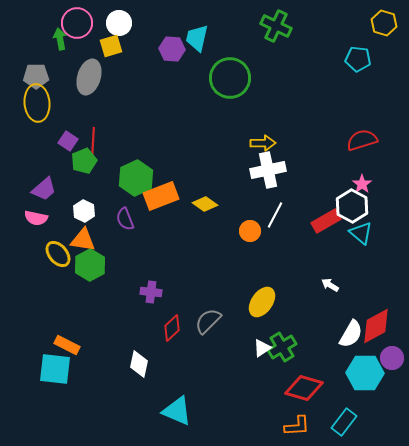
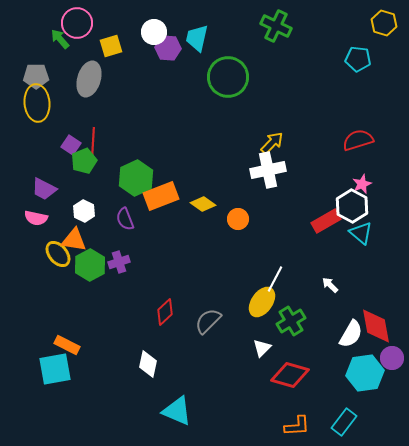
white circle at (119, 23): moved 35 px right, 9 px down
green arrow at (60, 39): rotated 30 degrees counterclockwise
purple hexagon at (172, 49): moved 4 px left, 1 px up
gray ellipse at (89, 77): moved 2 px down
green circle at (230, 78): moved 2 px left, 1 px up
red semicircle at (362, 140): moved 4 px left
purple square at (68, 141): moved 3 px right, 4 px down
yellow arrow at (263, 143): moved 9 px right; rotated 45 degrees counterclockwise
pink star at (362, 184): rotated 12 degrees clockwise
purple trapezoid at (44, 189): rotated 68 degrees clockwise
yellow diamond at (205, 204): moved 2 px left
white line at (275, 215): moved 64 px down
orange circle at (250, 231): moved 12 px left, 12 px up
orange triangle at (83, 240): moved 9 px left
white arrow at (330, 285): rotated 12 degrees clockwise
purple cross at (151, 292): moved 32 px left, 30 px up; rotated 25 degrees counterclockwise
red diamond at (376, 326): rotated 72 degrees counterclockwise
red diamond at (172, 328): moved 7 px left, 16 px up
green cross at (282, 347): moved 9 px right, 26 px up
white triangle at (262, 348): rotated 12 degrees counterclockwise
white diamond at (139, 364): moved 9 px right
cyan square at (55, 369): rotated 16 degrees counterclockwise
cyan hexagon at (365, 373): rotated 9 degrees counterclockwise
red diamond at (304, 388): moved 14 px left, 13 px up
